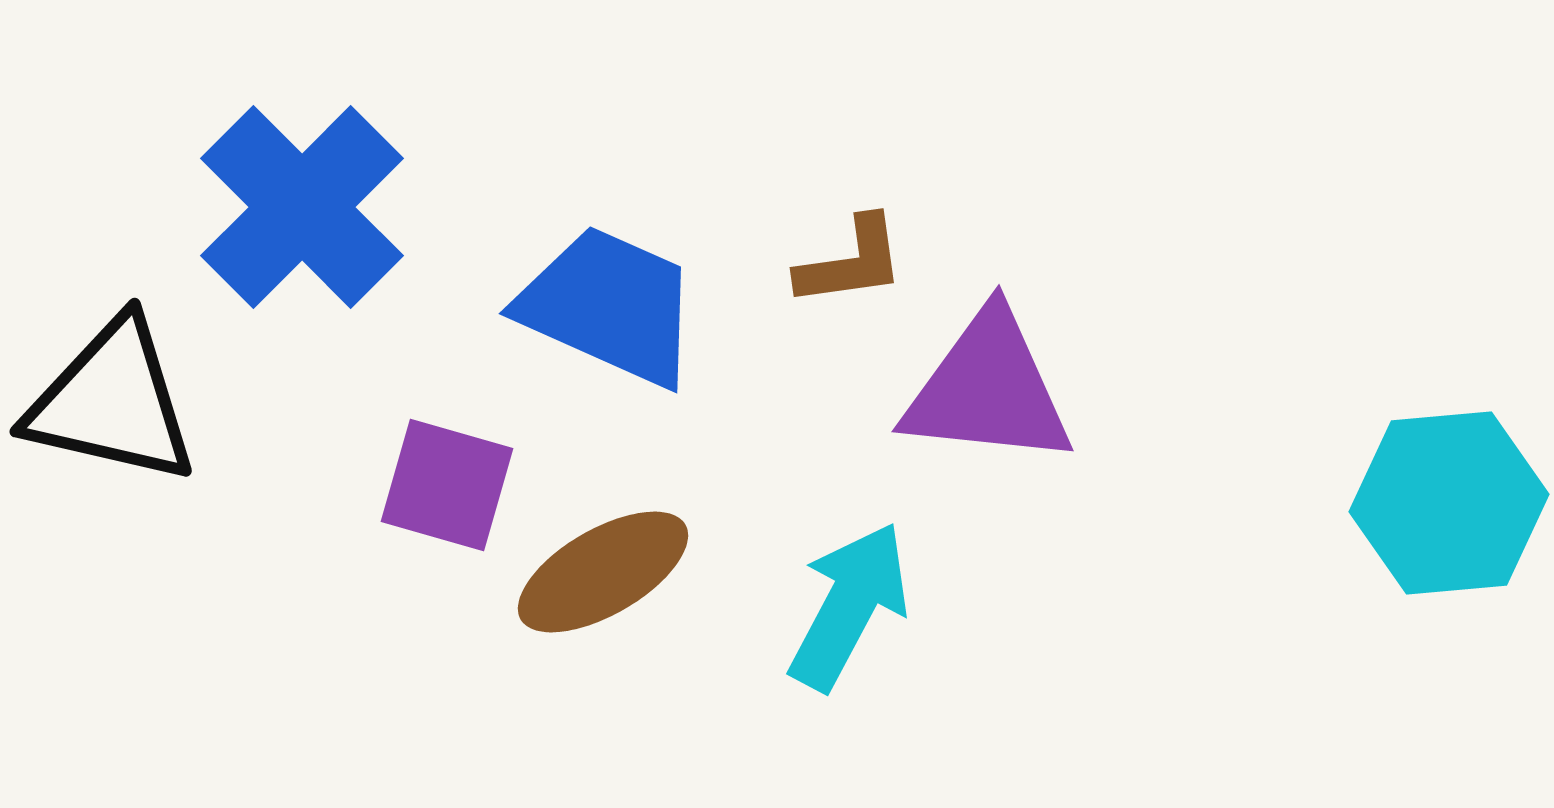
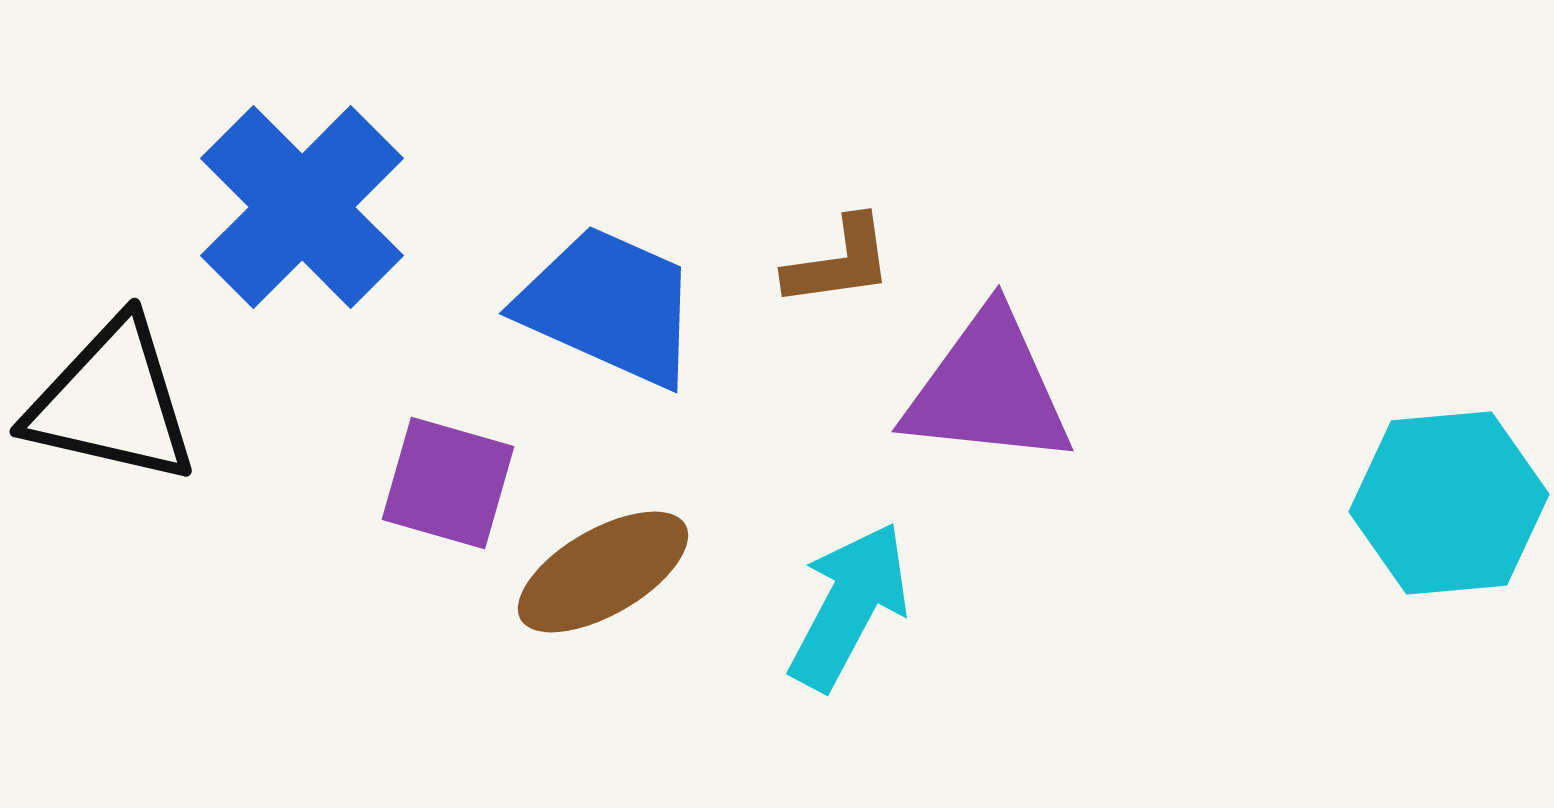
brown L-shape: moved 12 px left
purple square: moved 1 px right, 2 px up
